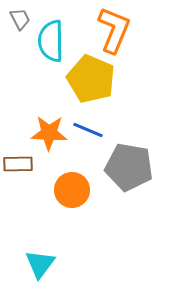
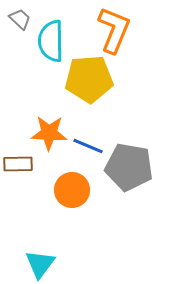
gray trapezoid: rotated 20 degrees counterclockwise
yellow pentagon: moved 2 px left; rotated 27 degrees counterclockwise
blue line: moved 16 px down
